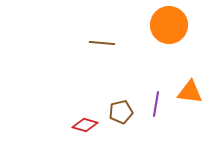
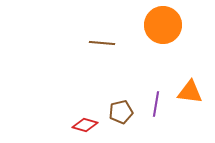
orange circle: moved 6 px left
